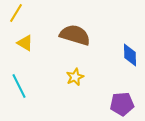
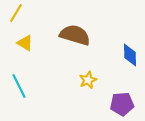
yellow star: moved 13 px right, 3 px down
